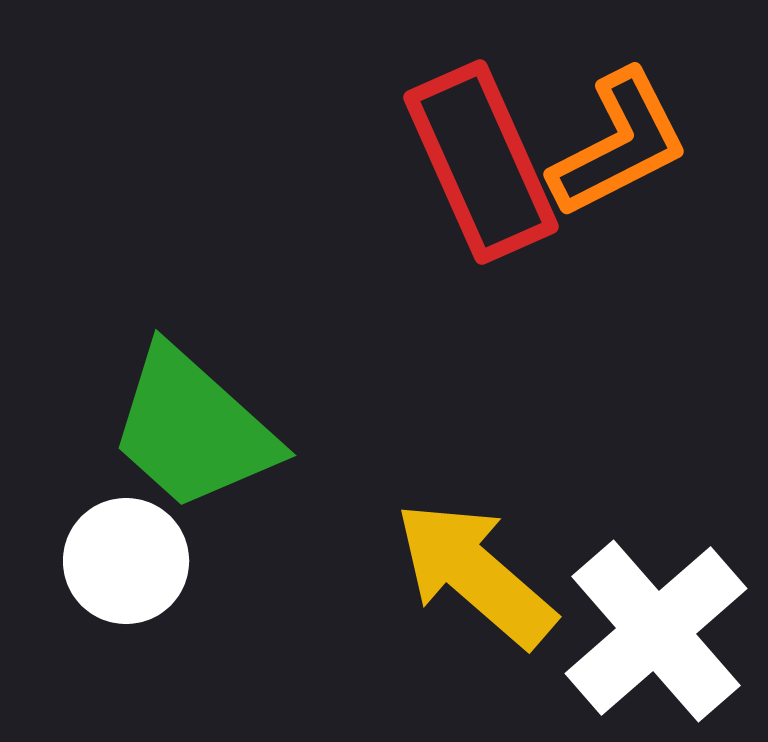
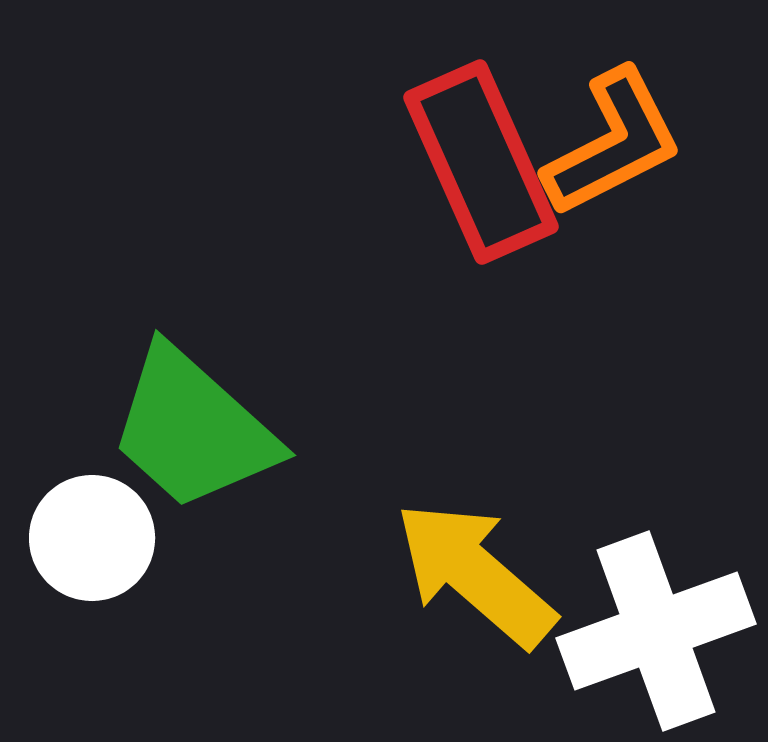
orange L-shape: moved 6 px left, 1 px up
white circle: moved 34 px left, 23 px up
white cross: rotated 21 degrees clockwise
